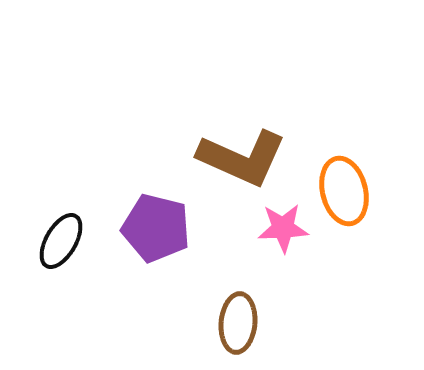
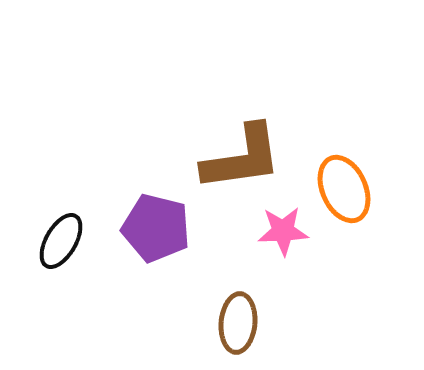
brown L-shape: rotated 32 degrees counterclockwise
orange ellipse: moved 2 px up; rotated 10 degrees counterclockwise
pink star: moved 3 px down
